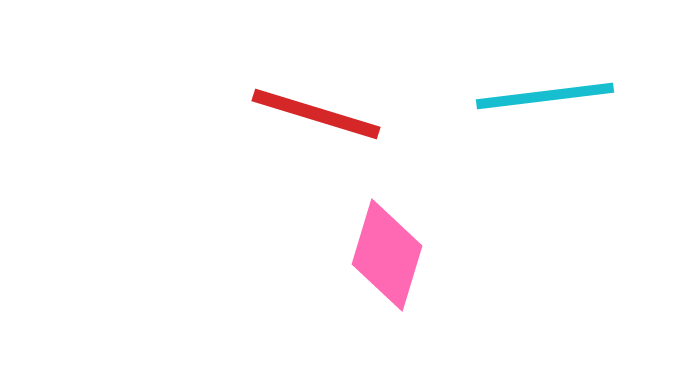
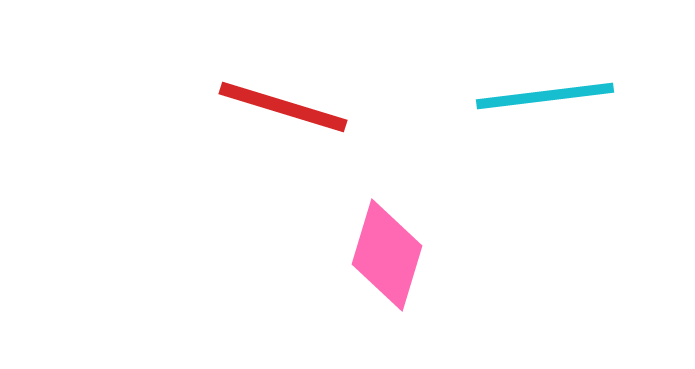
red line: moved 33 px left, 7 px up
